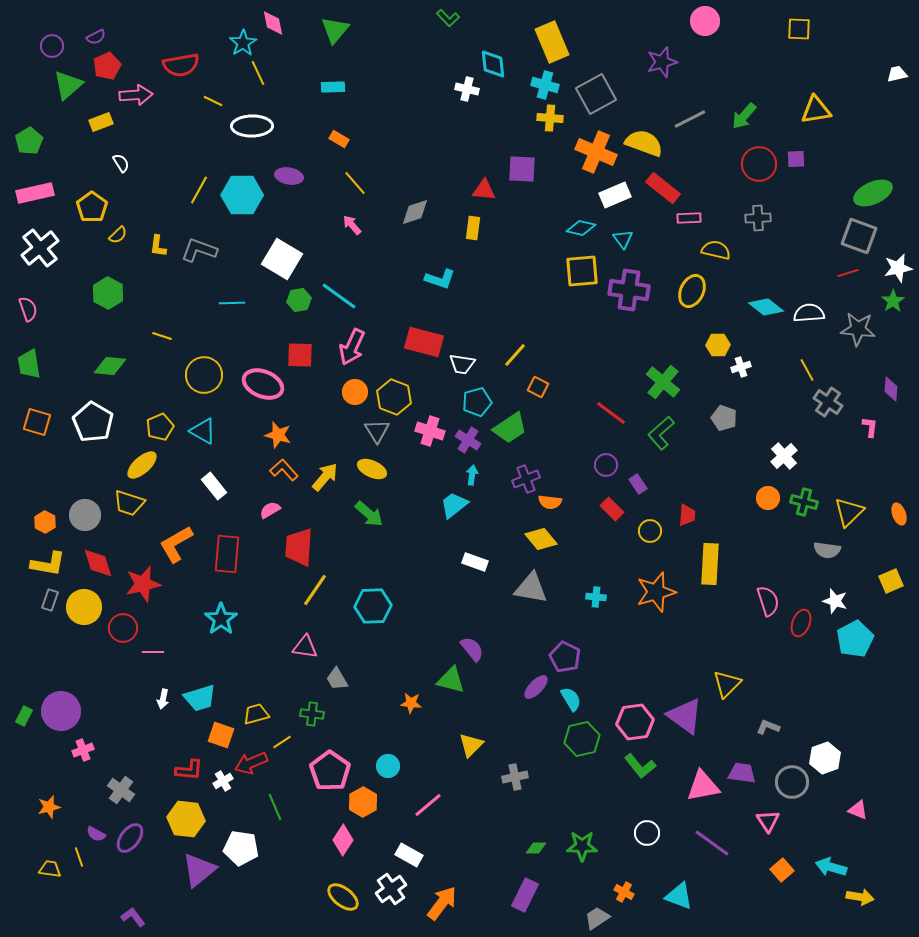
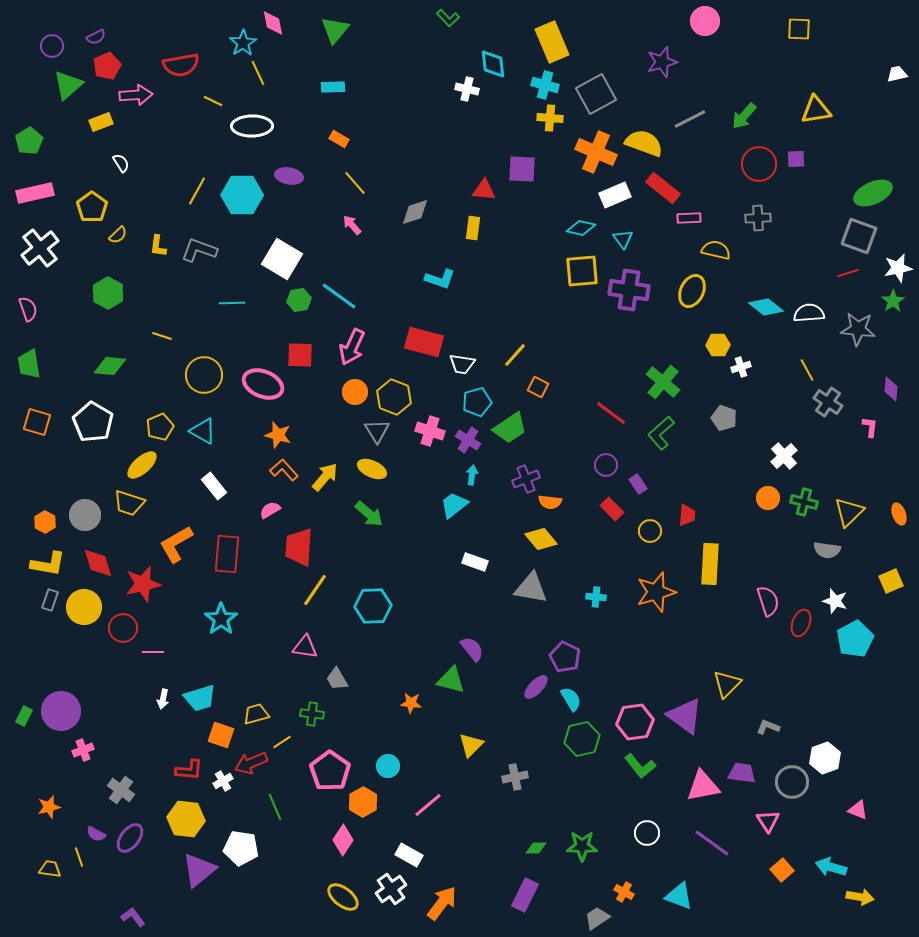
yellow line at (199, 190): moved 2 px left, 1 px down
